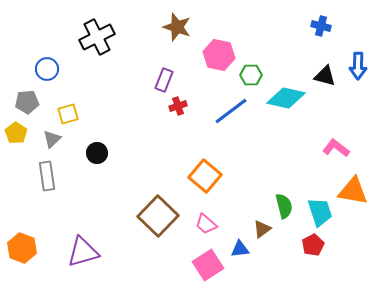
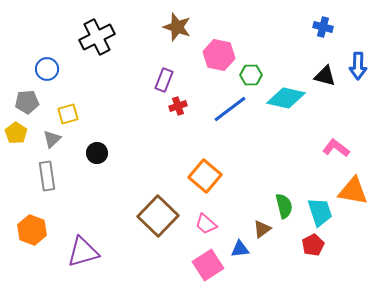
blue cross: moved 2 px right, 1 px down
blue line: moved 1 px left, 2 px up
orange hexagon: moved 10 px right, 18 px up
